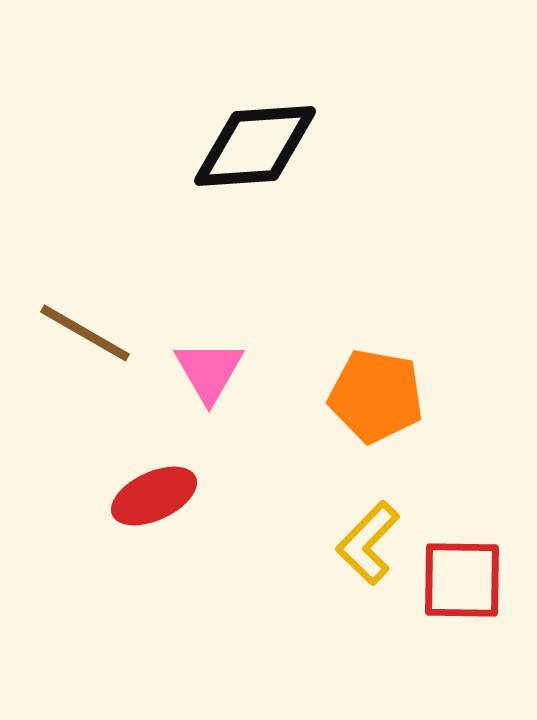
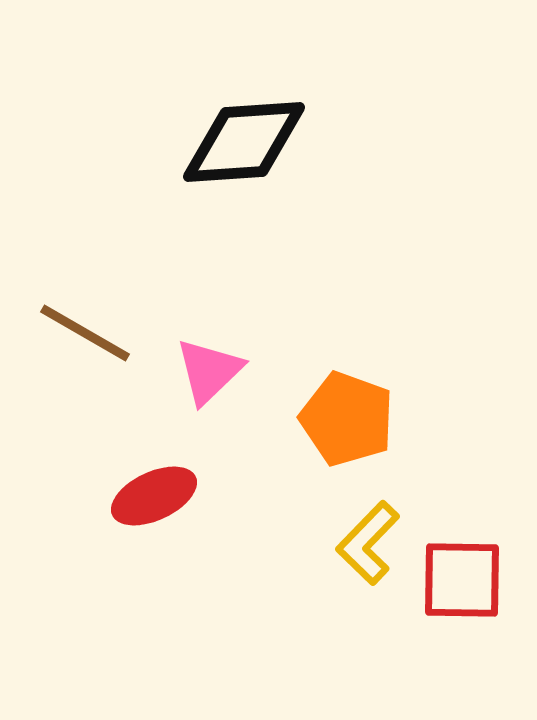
black diamond: moved 11 px left, 4 px up
pink triangle: rotated 16 degrees clockwise
orange pentagon: moved 29 px left, 23 px down; rotated 10 degrees clockwise
